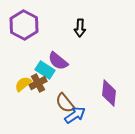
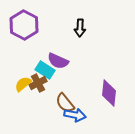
purple semicircle: rotated 15 degrees counterclockwise
blue arrow: rotated 45 degrees clockwise
